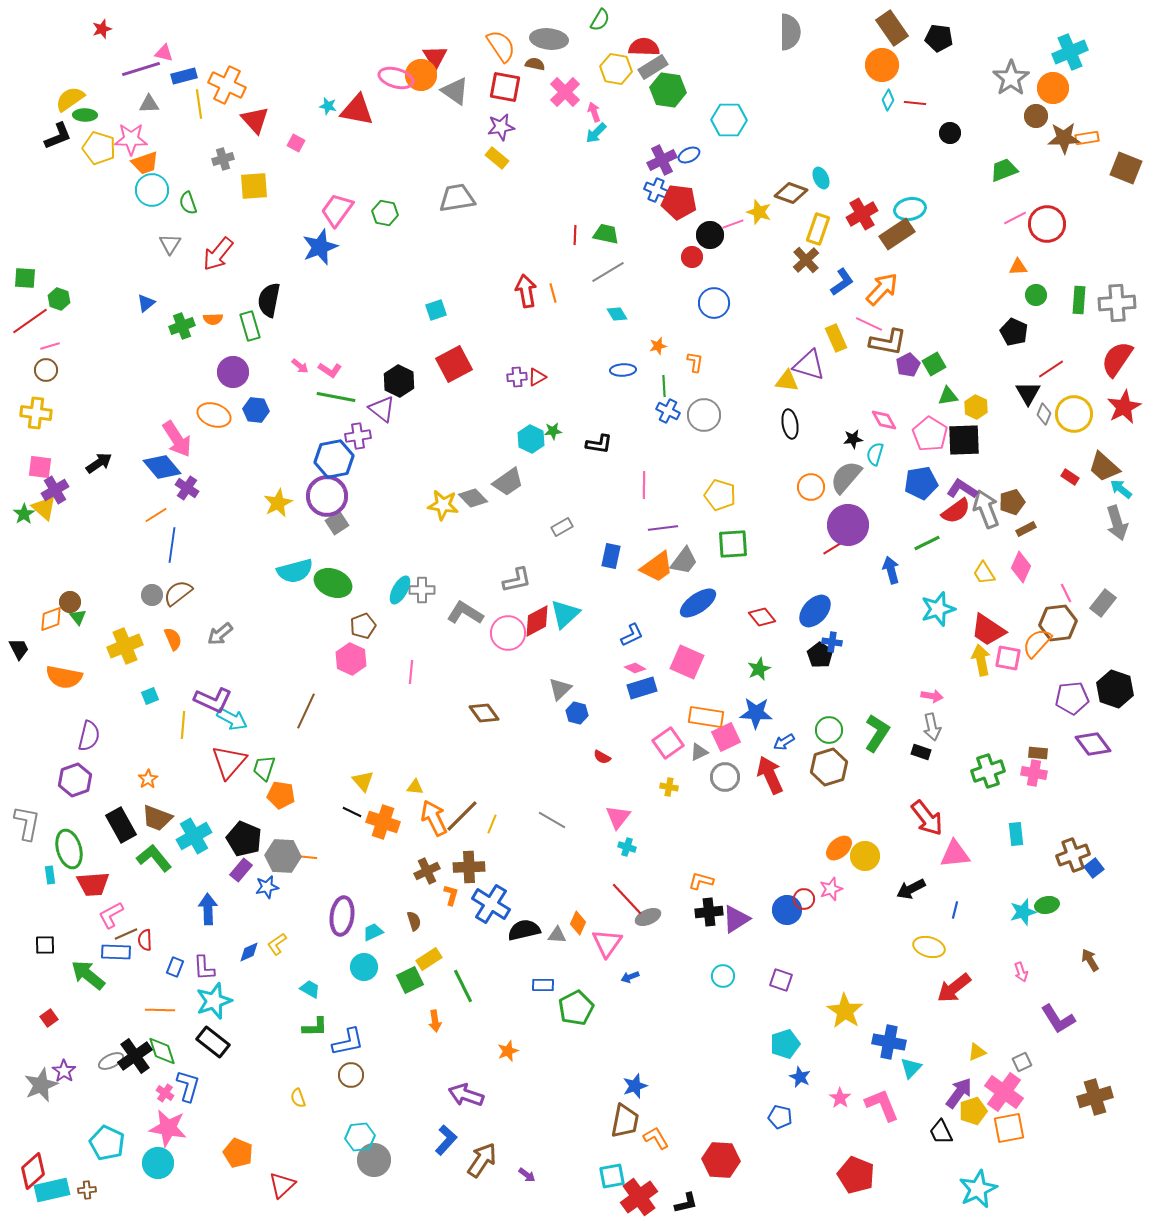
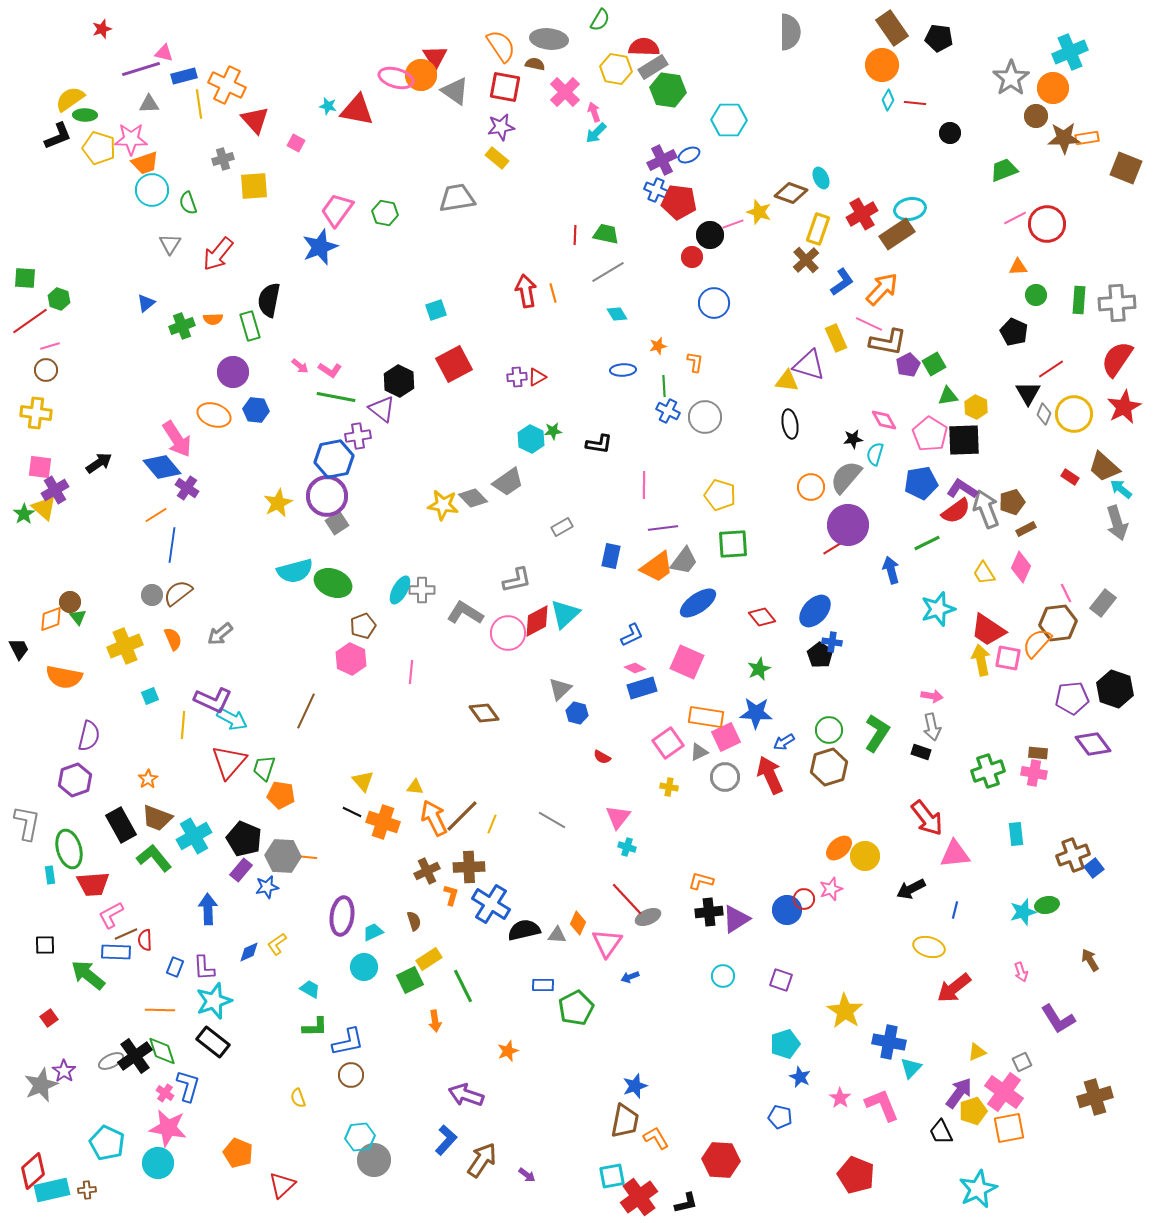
gray circle at (704, 415): moved 1 px right, 2 px down
